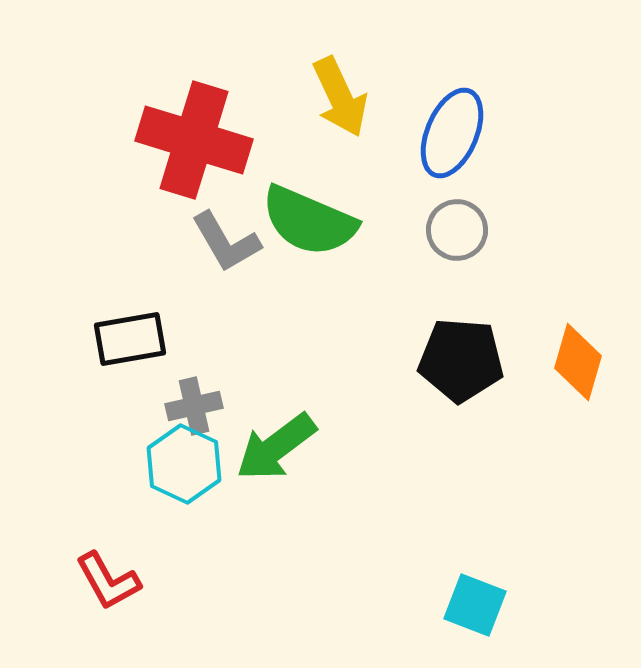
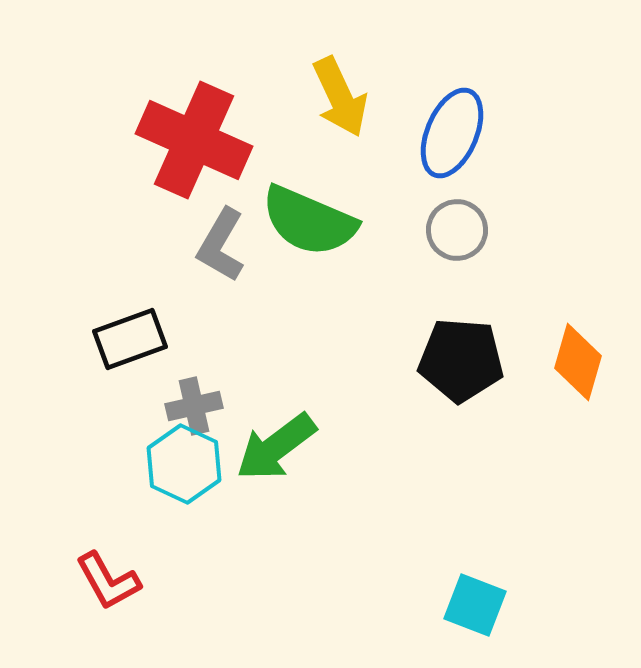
red cross: rotated 7 degrees clockwise
gray L-shape: moved 5 px left, 3 px down; rotated 60 degrees clockwise
black rectangle: rotated 10 degrees counterclockwise
